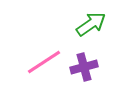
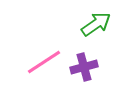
green arrow: moved 5 px right
